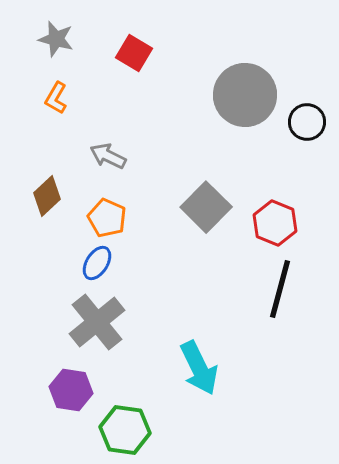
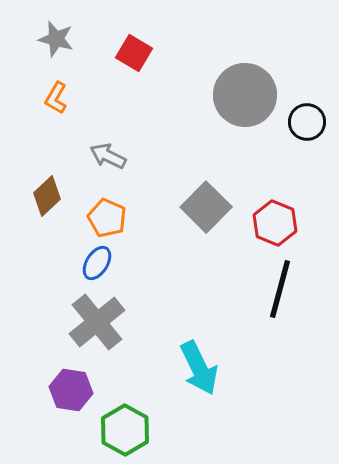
green hexagon: rotated 21 degrees clockwise
